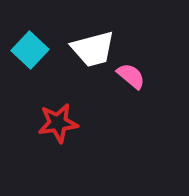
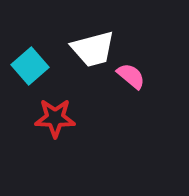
cyan square: moved 16 px down; rotated 6 degrees clockwise
red star: moved 3 px left, 5 px up; rotated 9 degrees clockwise
